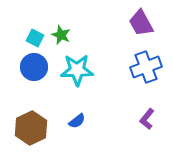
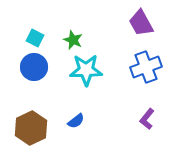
green star: moved 12 px right, 5 px down
cyan star: moved 9 px right
blue semicircle: moved 1 px left
